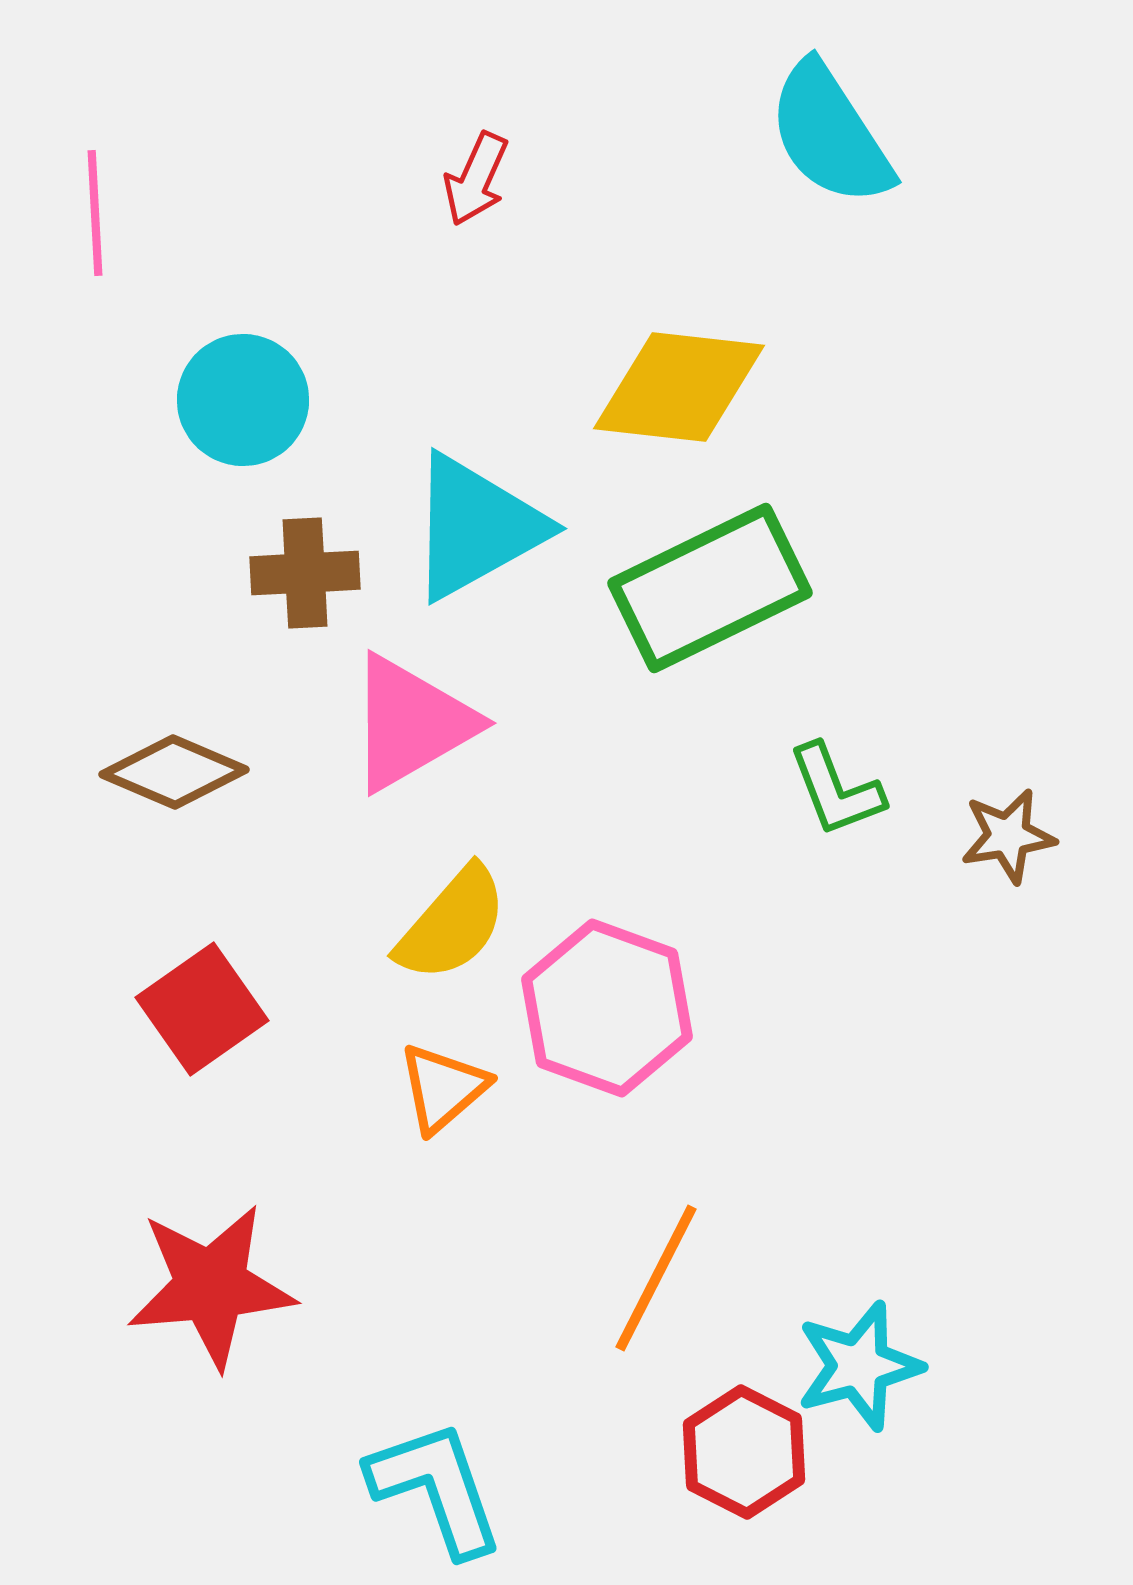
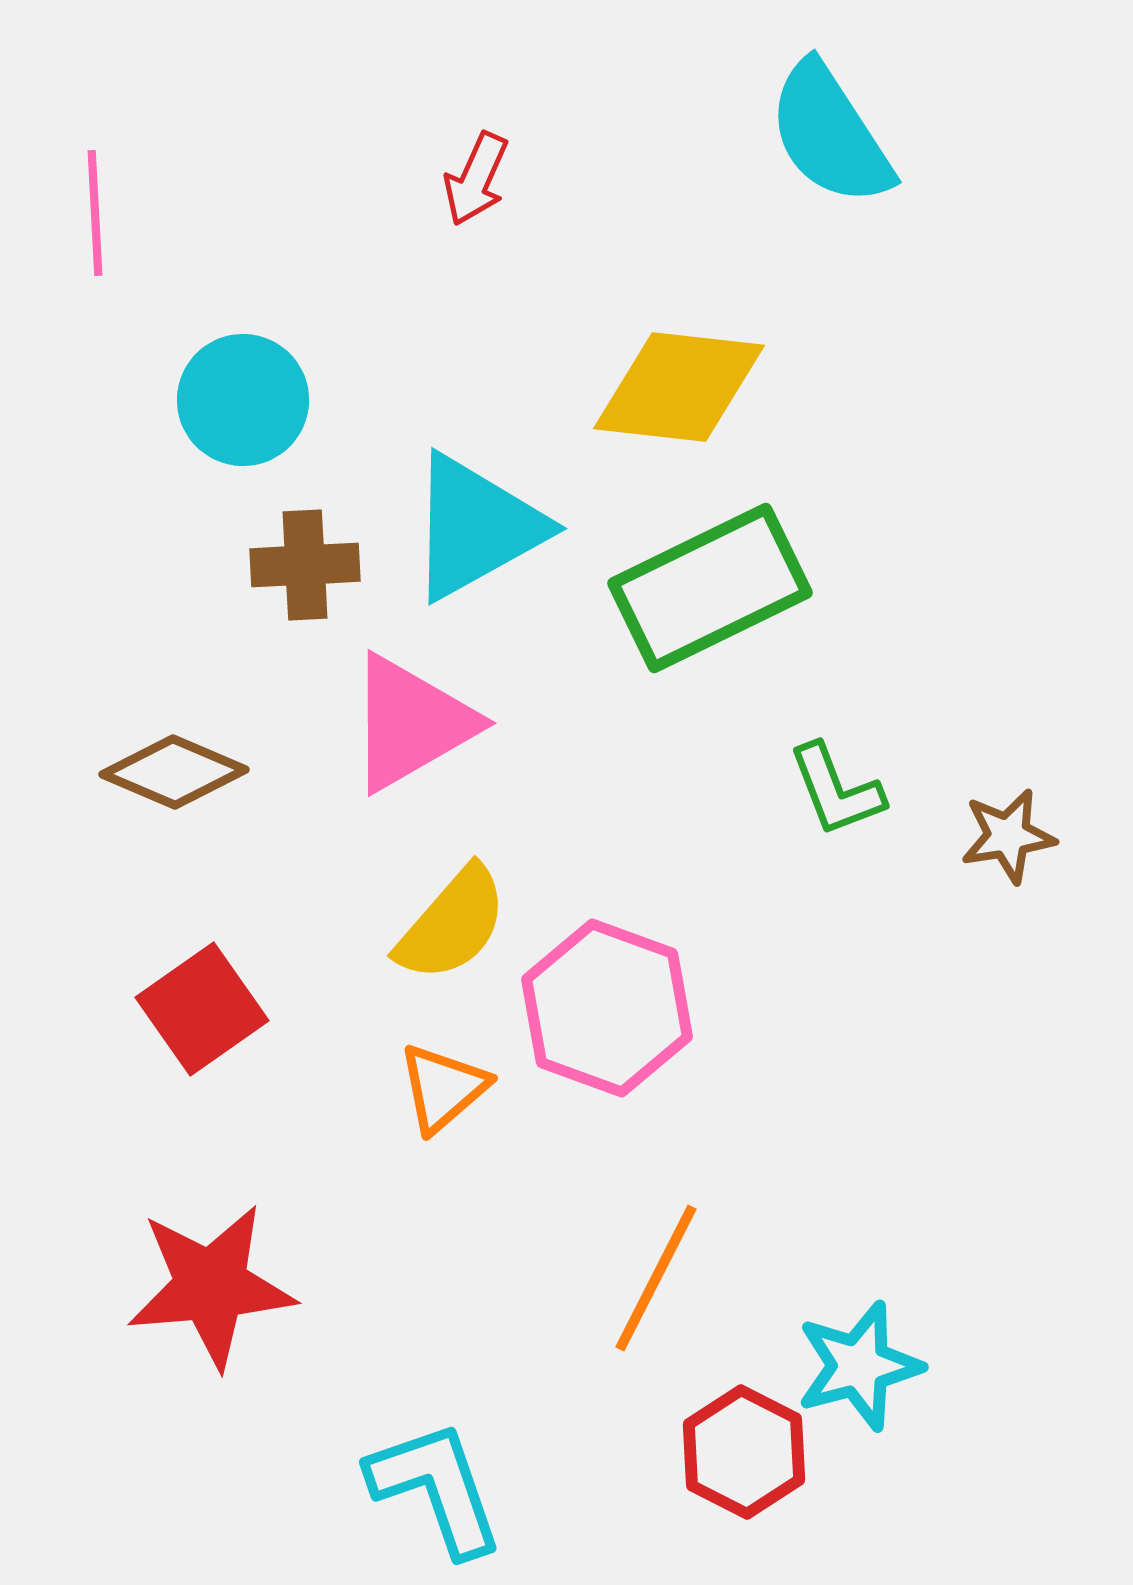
brown cross: moved 8 px up
